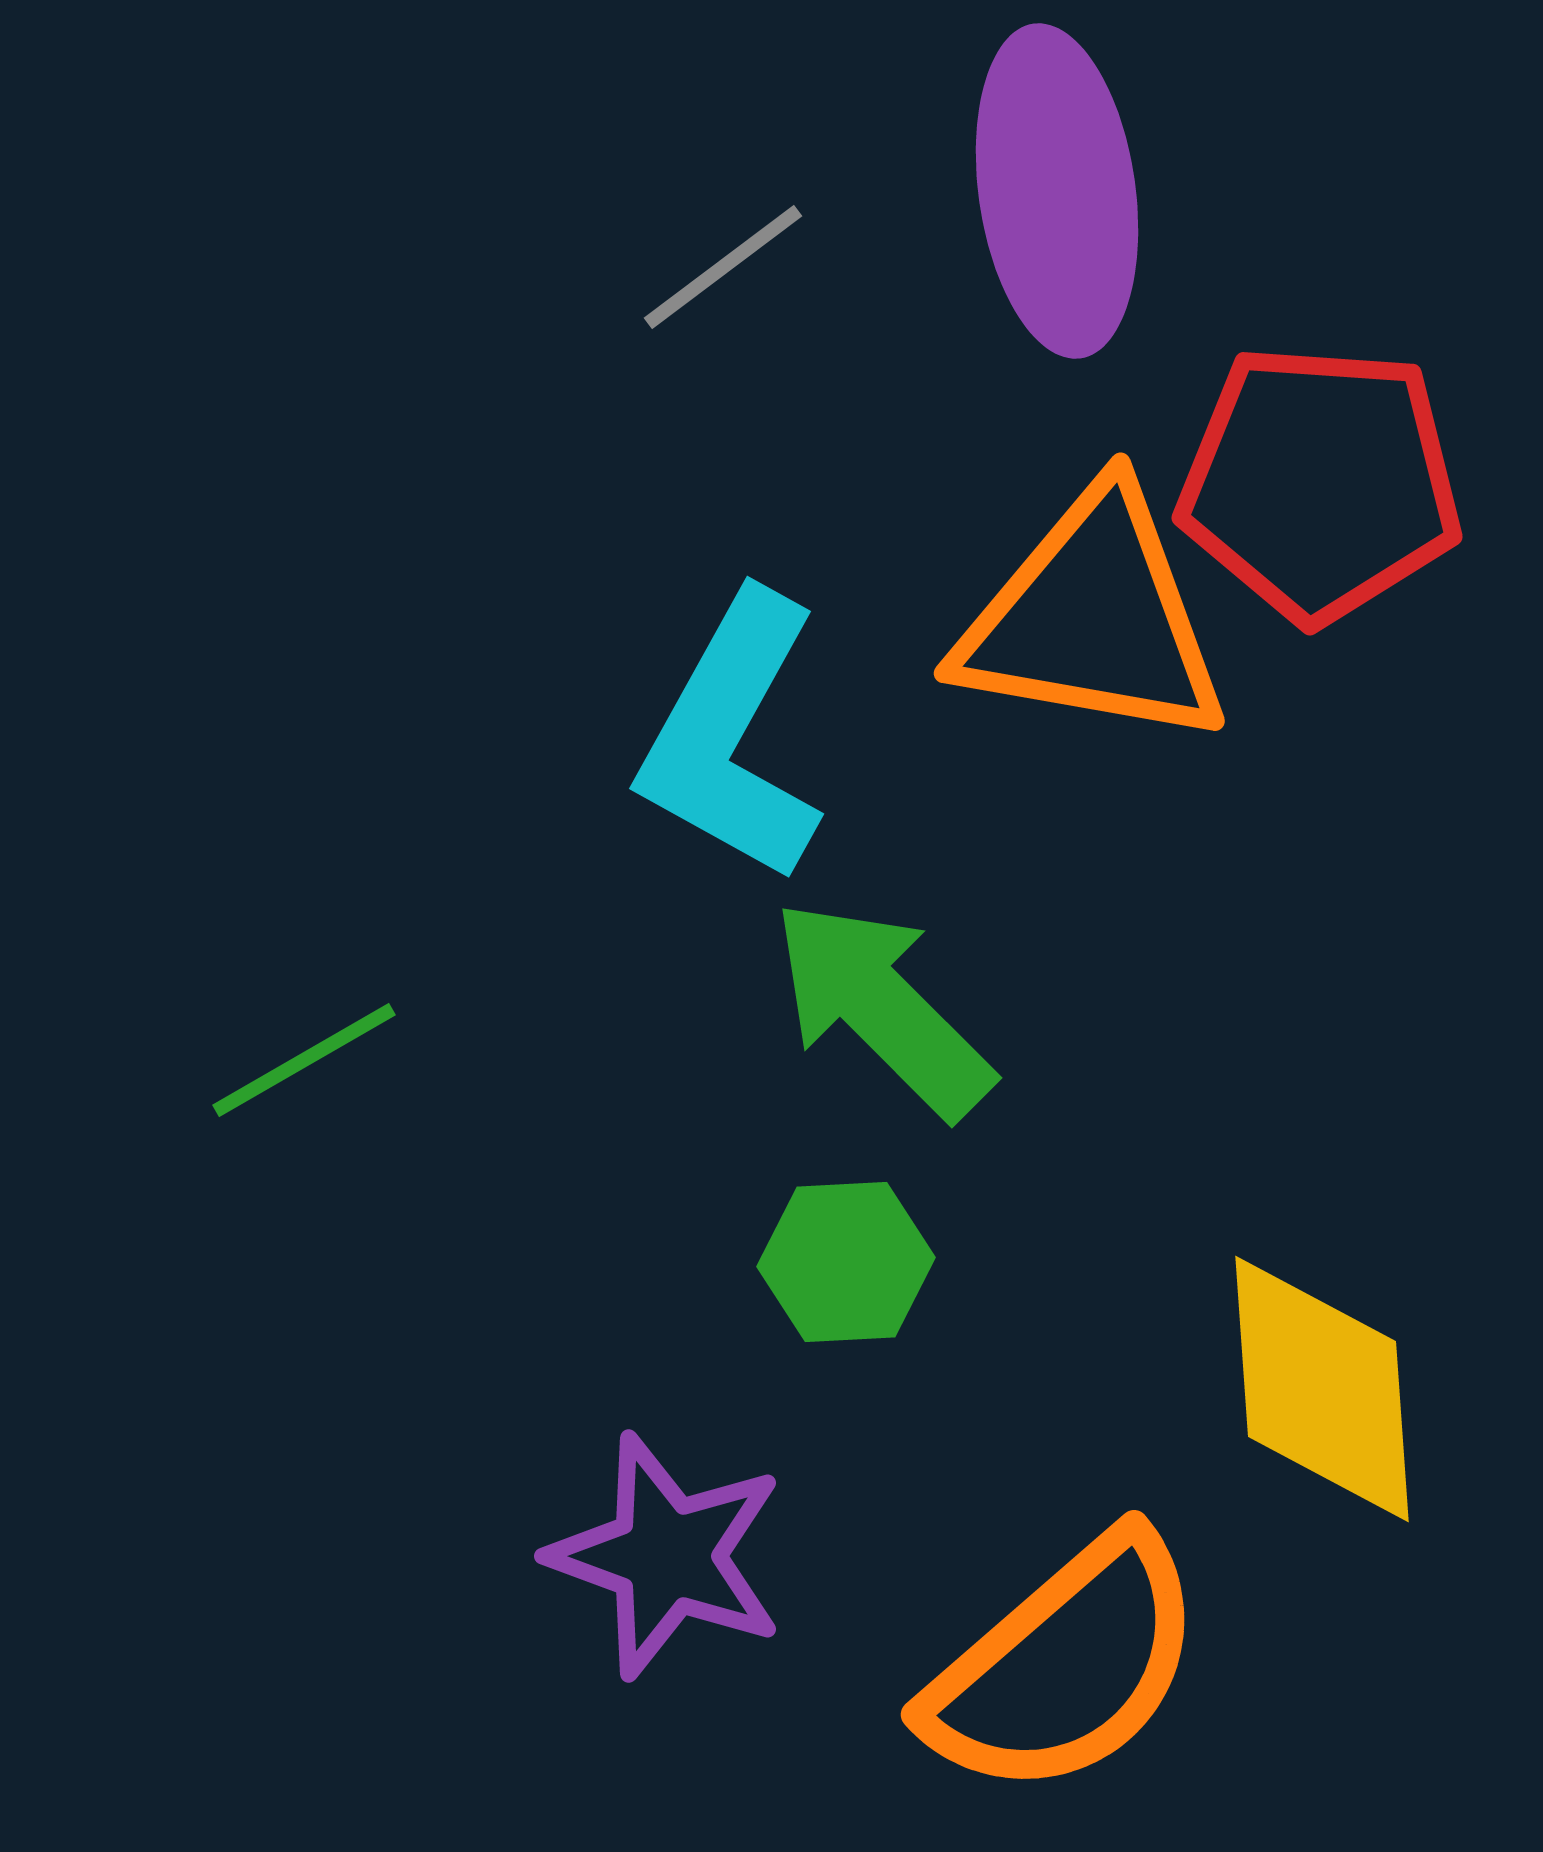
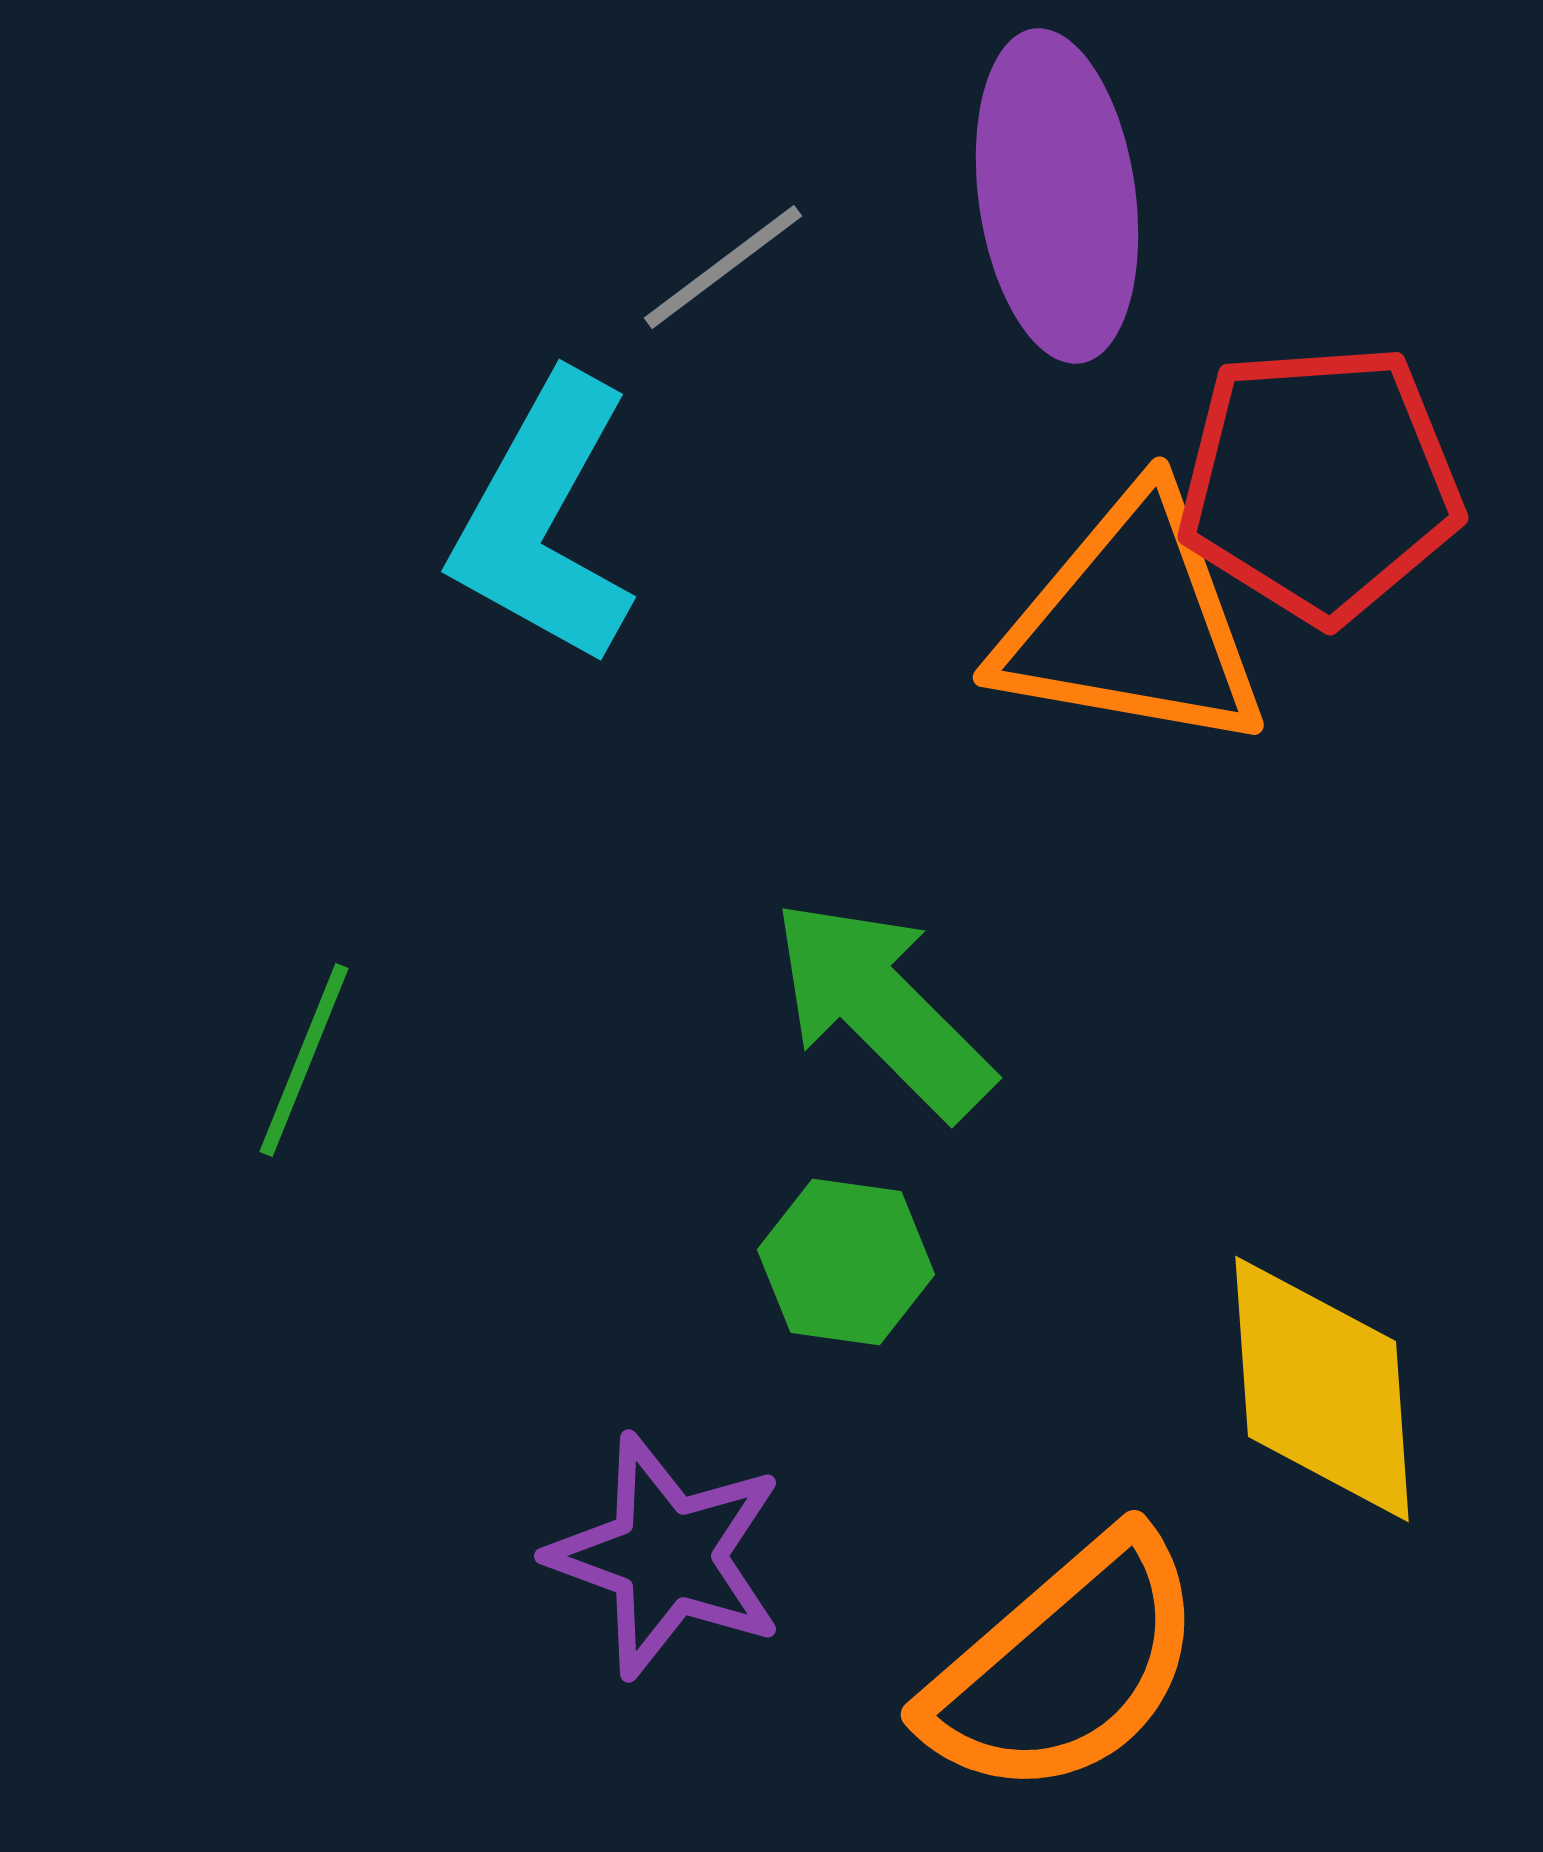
purple ellipse: moved 5 px down
red pentagon: rotated 8 degrees counterclockwise
orange triangle: moved 39 px right, 4 px down
cyan L-shape: moved 188 px left, 217 px up
green line: rotated 38 degrees counterclockwise
green hexagon: rotated 11 degrees clockwise
